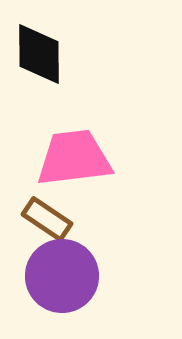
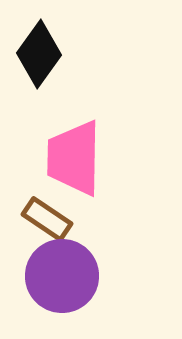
black diamond: rotated 36 degrees clockwise
pink trapezoid: rotated 82 degrees counterclockwise
